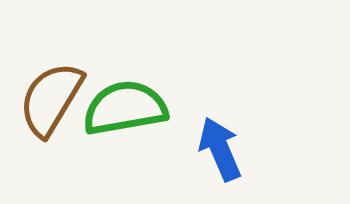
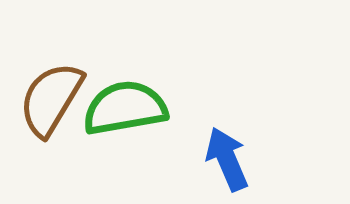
blue arrow: moved 7 px right, 10 px down
